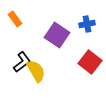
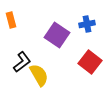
orange rectangle: moved 4 px left, 1 px down; rotated 21 degrees clockwise
yellow semicircle: moved 3 px right, 4 px down
